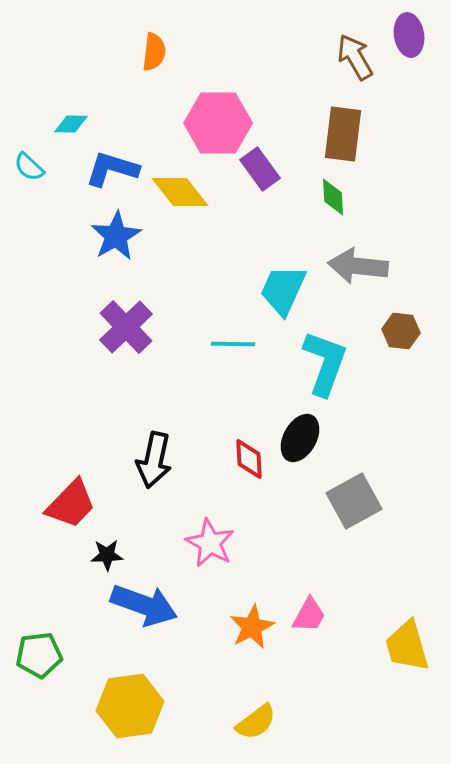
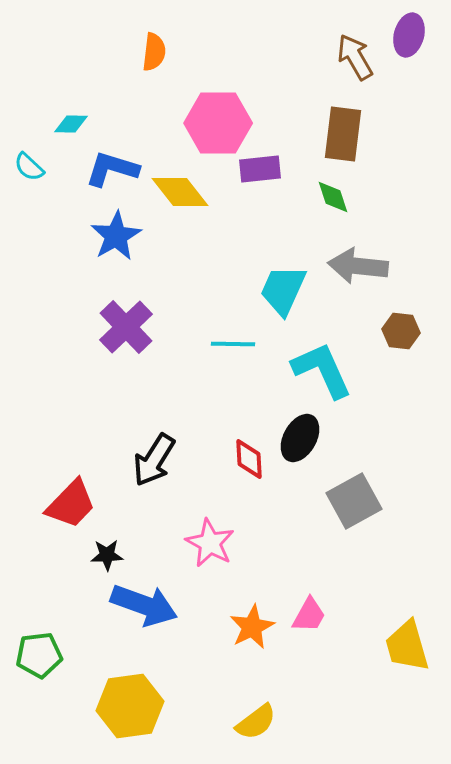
purple ellipse: rotated 24 degrees clockwise
purple rectangle: rotated 60 degrees counterclockwise
green diamond: rotated 15 degrees counterclockwise
cyan L-shape: moved 3 px left, 7 px down; rotated 44 degrees counterclockwise
black arrow: rotated 20 degrees clockwise
